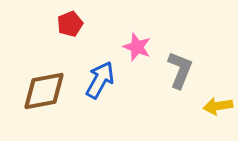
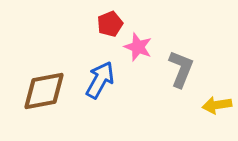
red pentagon: moved 40 px right
pink star: moved 1 px right
gray L-shape: moved 1 px right, 1 px up
yellow arrow: moved 1 px left, 1 px up
